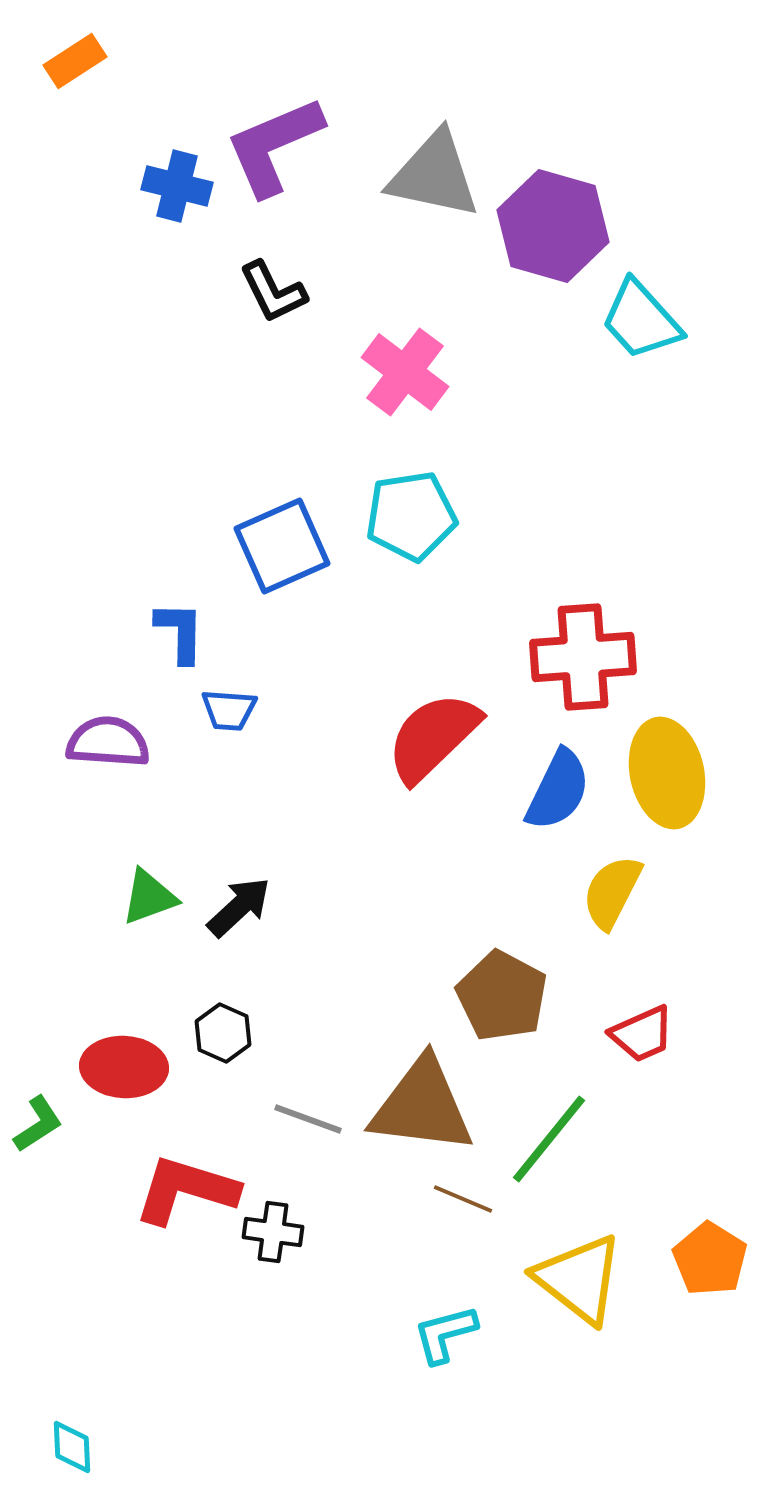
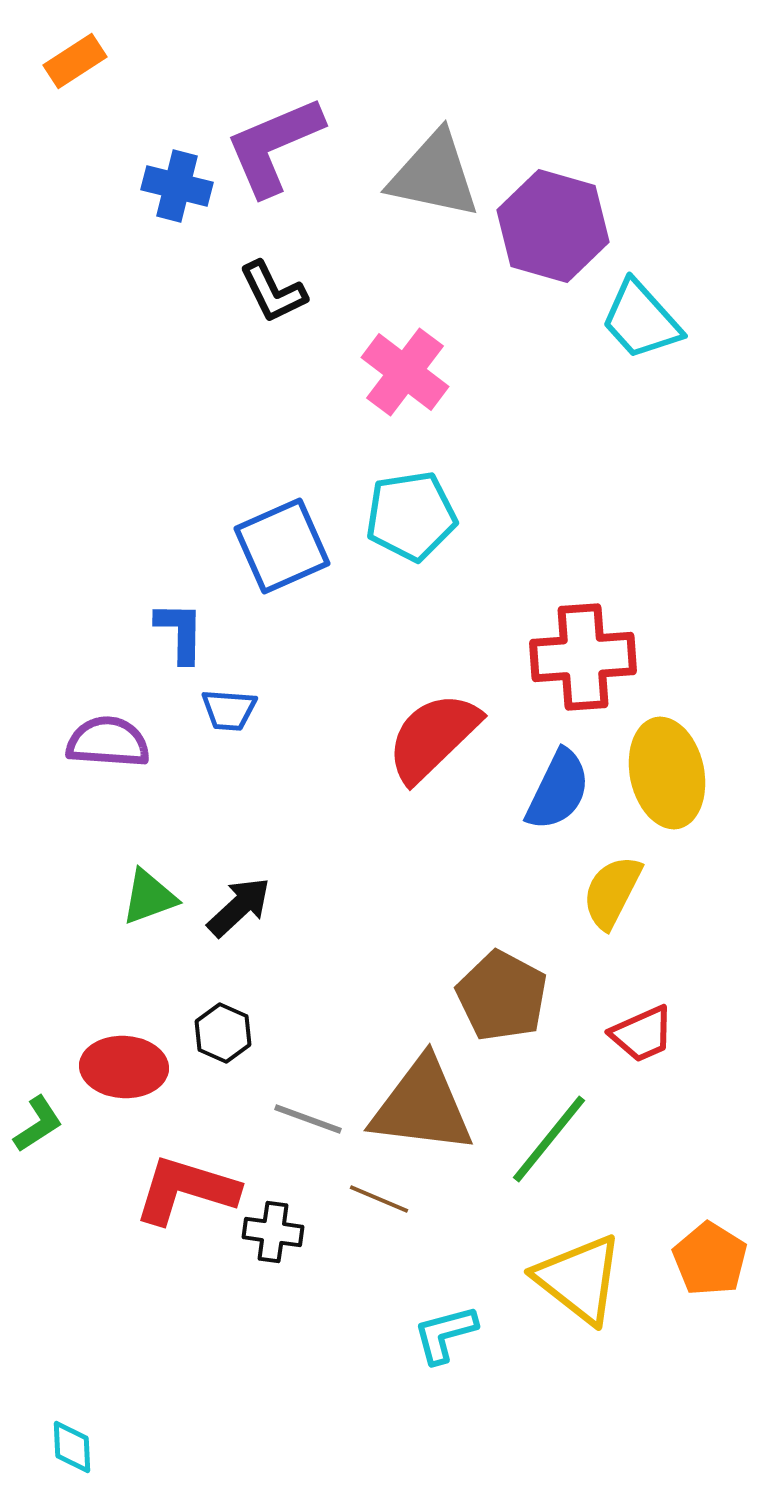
brown line: moved 84 px left
